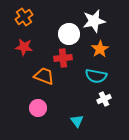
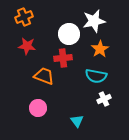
orange cross: rotated 12 degrees clockwise
red star: moved 3 px right, 1 px up
